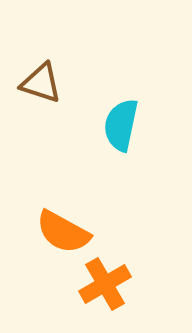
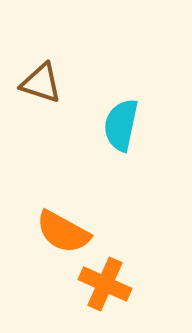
orange cross: rotated 36 degrees counterclockwise
